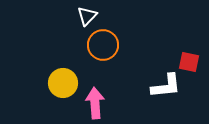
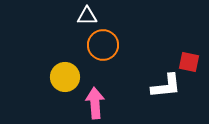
white triangle: rotated 45 degrees clockwise
yellow circle: moved 2 px right, 6 px up
